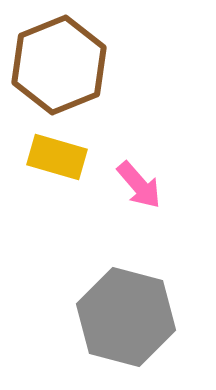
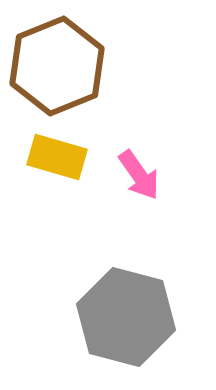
brown hexagon: moved 2 px left, 1 px down
pink arrow: moved 10 px up; rotated 6 degrees clockwise
